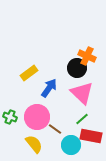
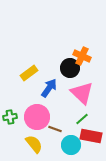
orange cross: moved 5 px left
black circle: moved 7 px left
green cross: rotated 32 degrees counterclockwise
brown line: rotated 16 degrees counterclockwise
